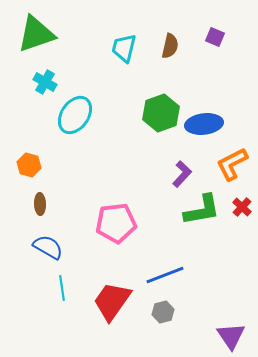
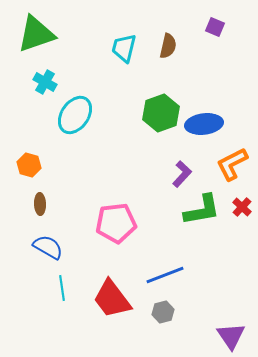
purple square: moved 10 px up
brown semicircle: moved 2 px left
red trapezoid: moved 2 px up; rotated 72 degrees counterclockwise
